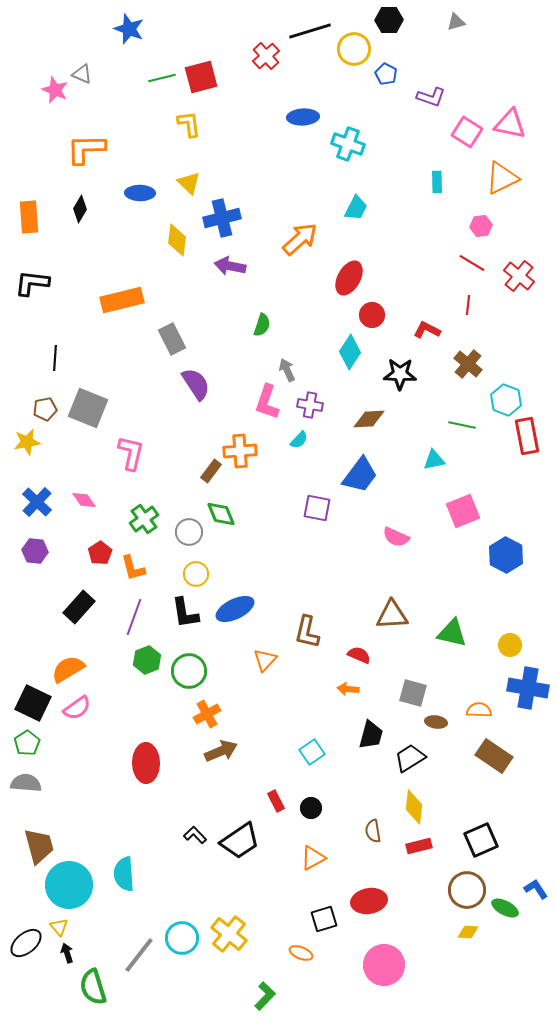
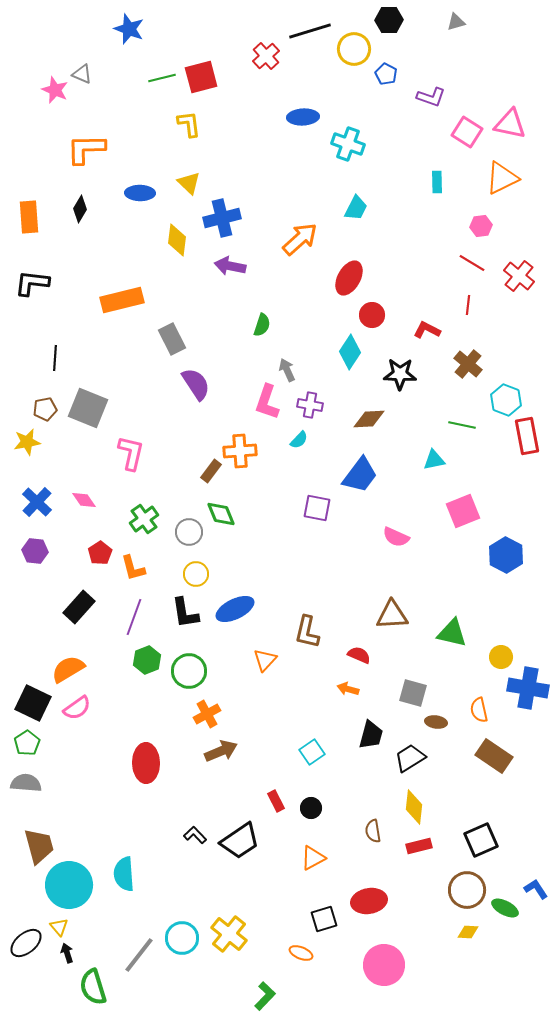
yellow circle at (510, 645): moved 9 px left, 12 px down
orange arrow at (348, 689): rotated 10 degrees clockwise
orange semicircle at (479, 710): rotated 105 degrees counterclockwise
